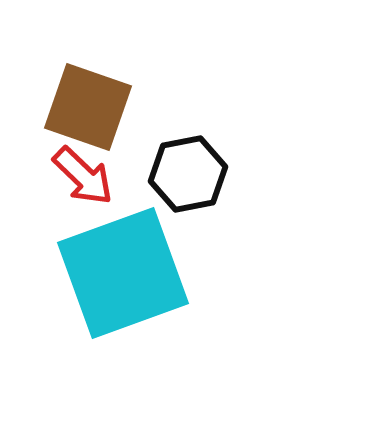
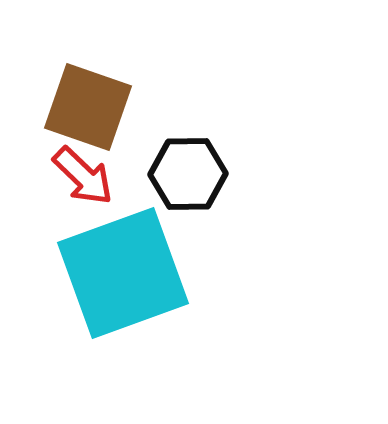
black hexagon: rotated 10 degrees clockwise
